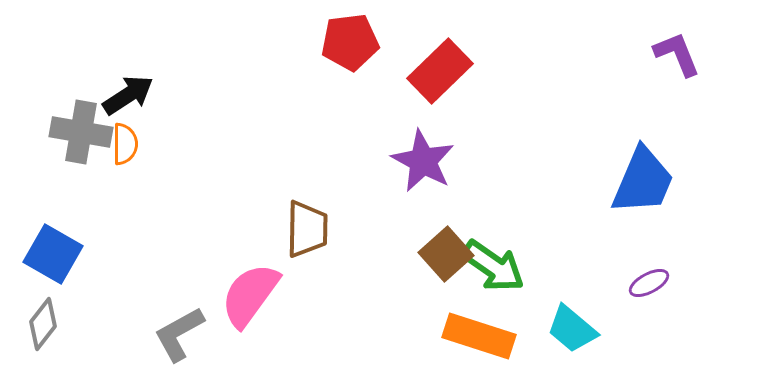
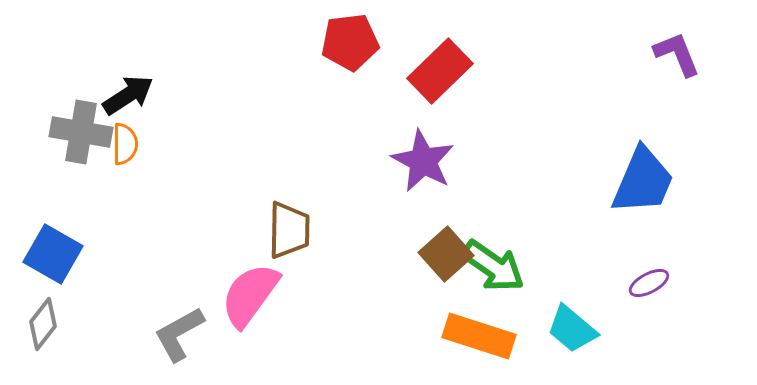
brown trapezoid: moved 18 px left, 1 px down
